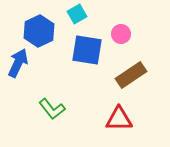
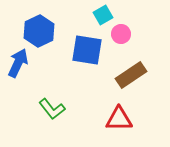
cyan square: moved 26 px right, 1 px down
